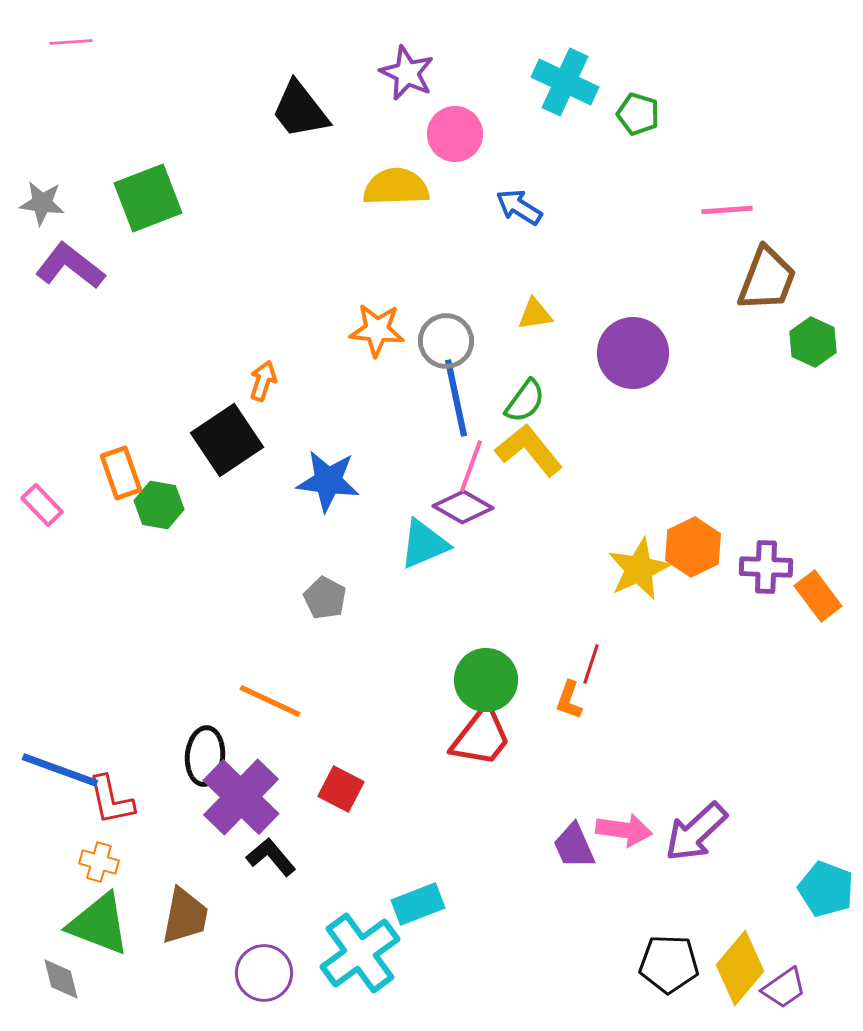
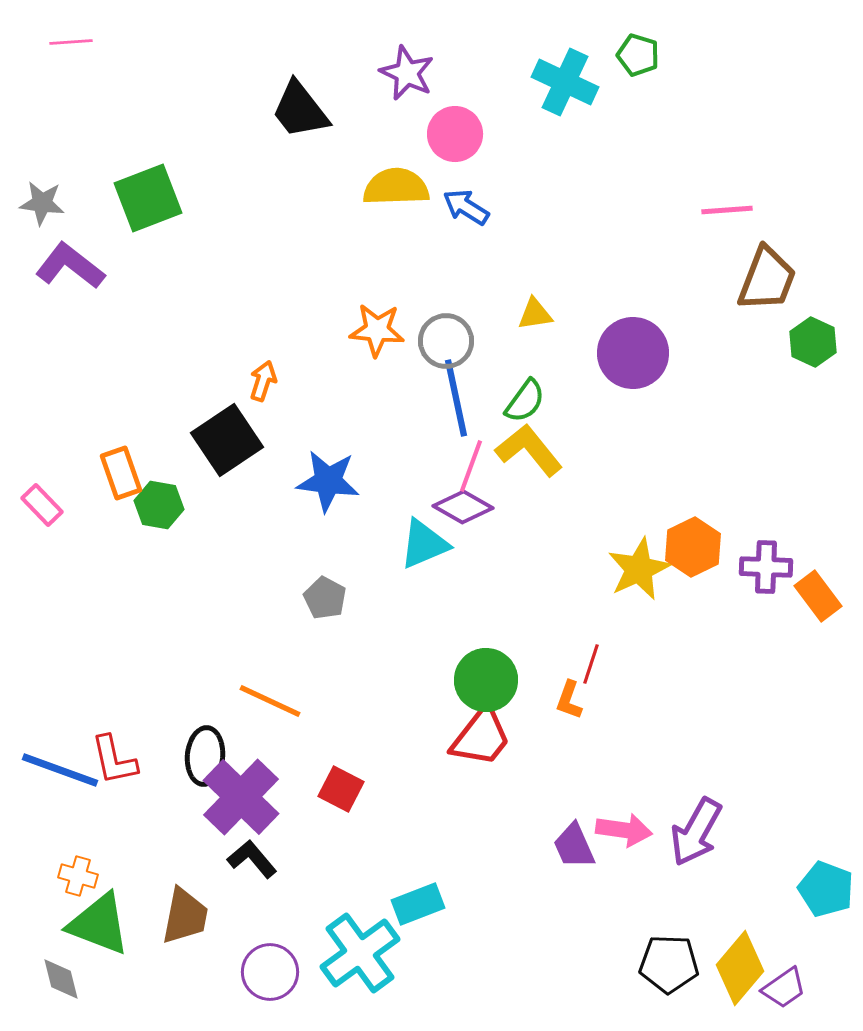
green pentagon at (638, 114): moved 59 px up
blue arrow at (519, 207): moved 53 px left
red L-shape at (111, 800): moved 3 px right, 40 px up
purple arrow at (696, 832): rotated 18 degrees counterclockwise
black L-shape at (271, 857): moved 19 px left, 2 px down
orange cross at (99, 862): moved 21 px left, 14 px down
purple circle at (264, 973): moved 6 px right, 1 px up
